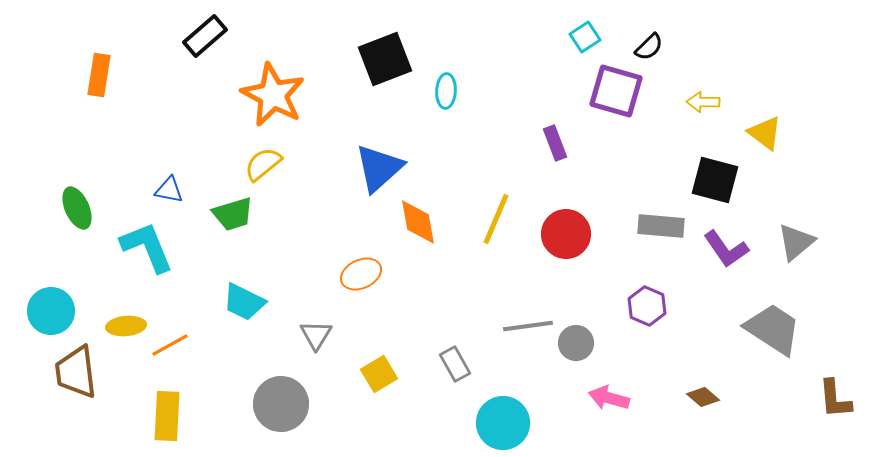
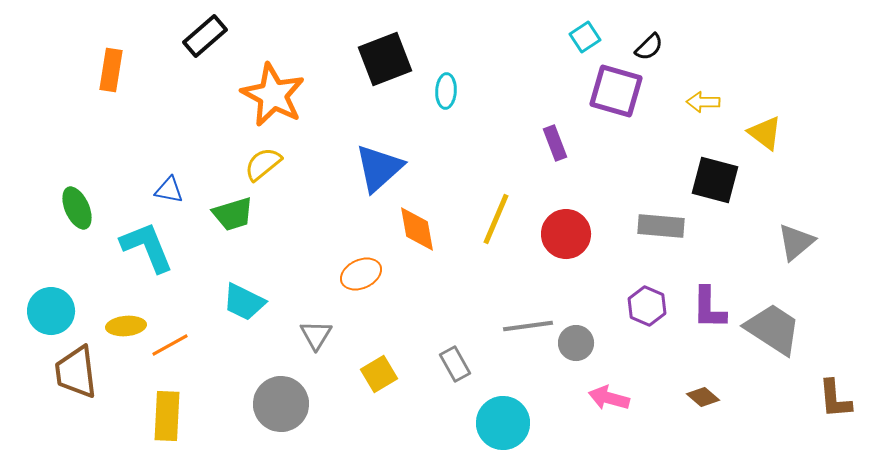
orange rectangle at (99, 75): moved 12 px right, 5 px up
orange diamond at (418, 222): moved 1 px left, 7 px down
purple L-shape at (726, 249): moved 17 px left, 59 px down; rotated 36 degrees clockwise
